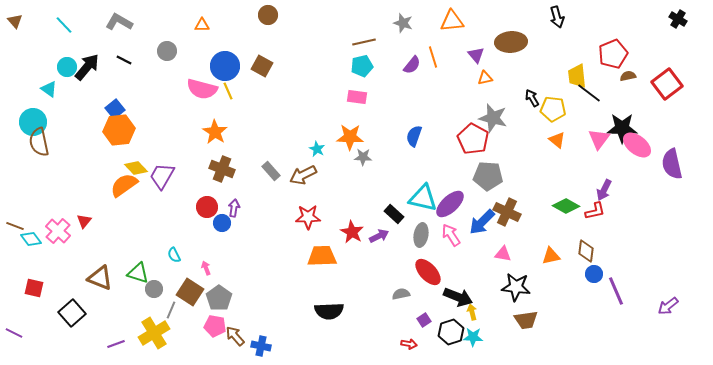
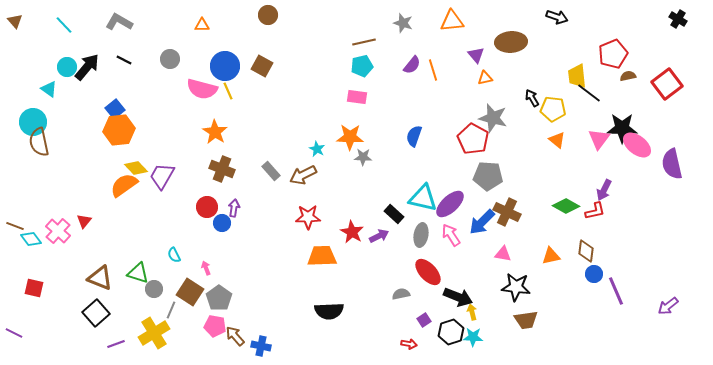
black arrow at (557, 17): rotated 55 degrees counterclockwise
gray circle at (167, 51): moved 3 px right, 8 px down
orange line at (433, 57): moved 13 px down
black square at (72, 313): moved 24 px right
